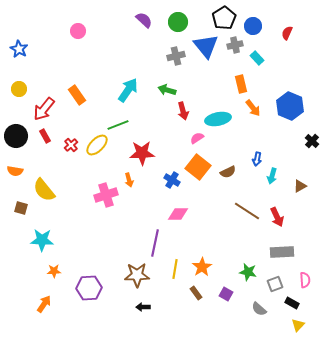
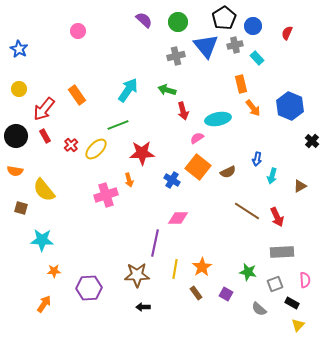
yellow ellipse at (97, 145): moved 1 px left, 4 px down
pink diamond at (178, 214): moved 4 px down
